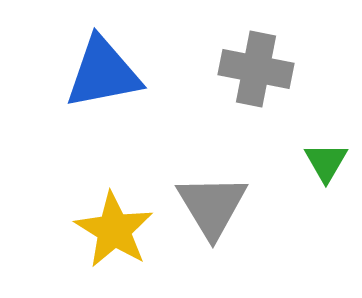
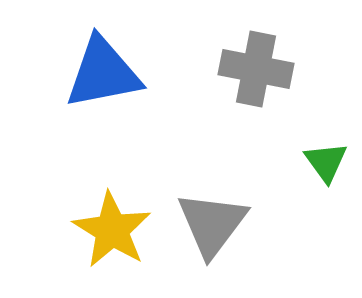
green triangle: rotated 6 degrees counterclockwise
gray triangle: moved 18 px down; rotated 8 degrees clockwise
yellow star: moved 2 px left
